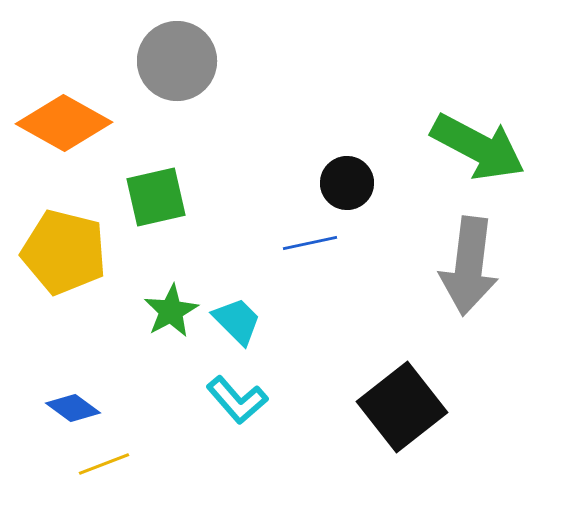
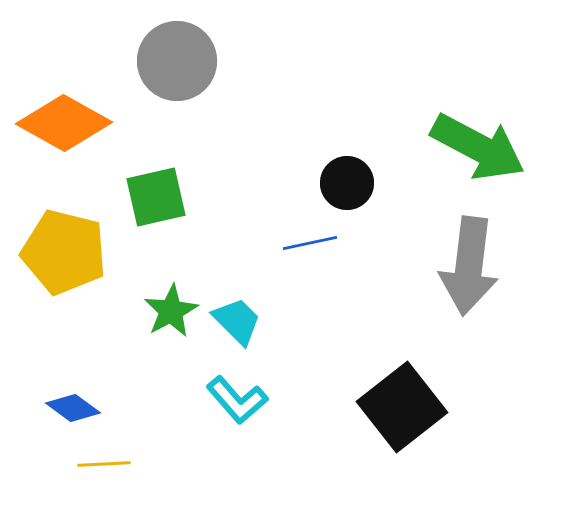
yellow line: rotated 18 degrees clockwise
